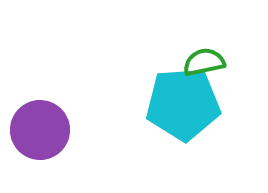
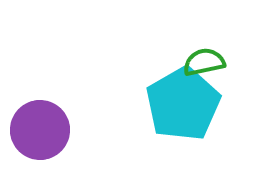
cyan pentagon: rotated 26 degrees counterclockwise
